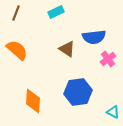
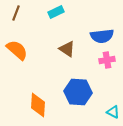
blue semicircle: moved 8 px right, 1 px up
pink cross: moved 1 px left, 1 px down; rotated 28 degrees clockwise
blue hexagon: rotated 12 degrees clockwise
orange diamond: moved 5 px right, 4 px down
